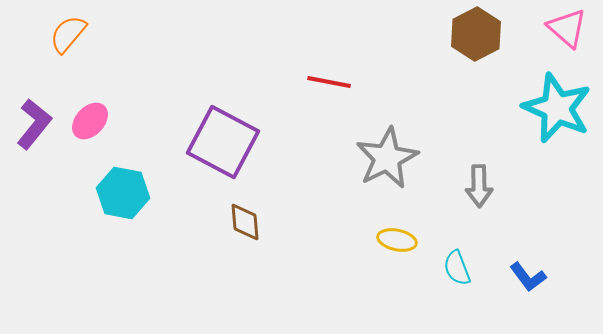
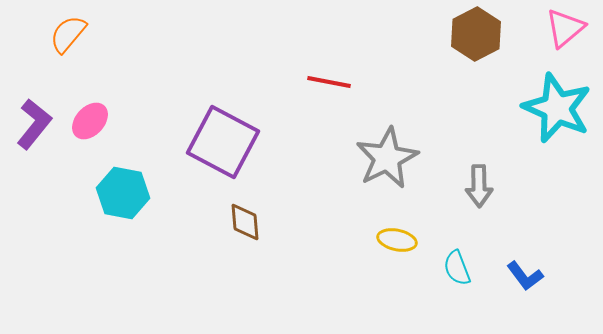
pink triangle: moved 2 px left; rotated 39 degrees clockwise
blue L-shape: moved 3 px left, 1 px up
